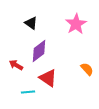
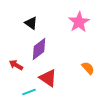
pink star: moved 3 px right, 2 px up
purple diamond: moved 2 px up
orange semicircle: moved 1 px right, 1 px up
cyan line: moved 1 px right; rotated 16 degrees counterclockwise
